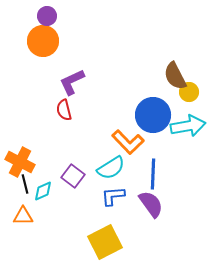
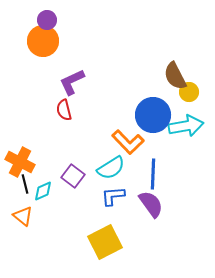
purple circle: moved 4 px down
cyan arrow: moved 2 px left
orange triangle: rotated 40 degrees clockwise
